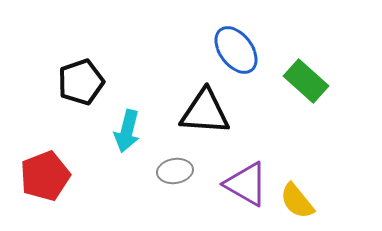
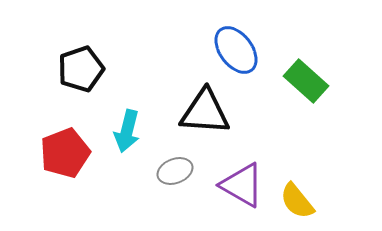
black pentagon: moved 13 px up
gray ellipse: rotated 12 degrees counterclockwise
red pentagon: moved 20 px right, 23 px up
purple triangle: moved 4 px left, 1 px down
